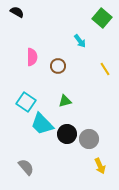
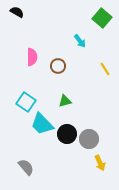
yellow arrow: moved 3 px up
